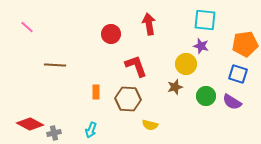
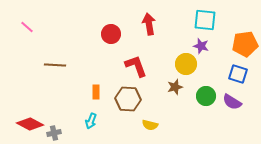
cyan arrow: moved 9 px up
